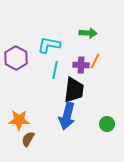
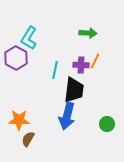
cyan L-shape: moved 20 px left, 7 px up; rotated 70 degrees counterclockwise
